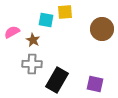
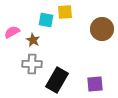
purple square: rotated 18 degrees counterclockwise
